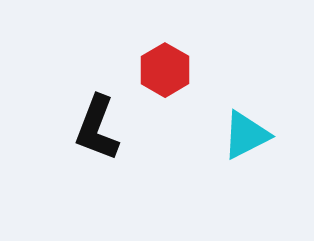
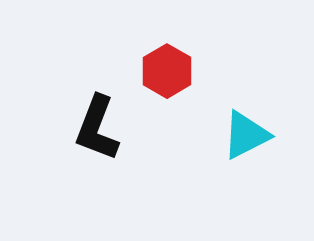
red hexagon: moved 2 px right, 1 px down
